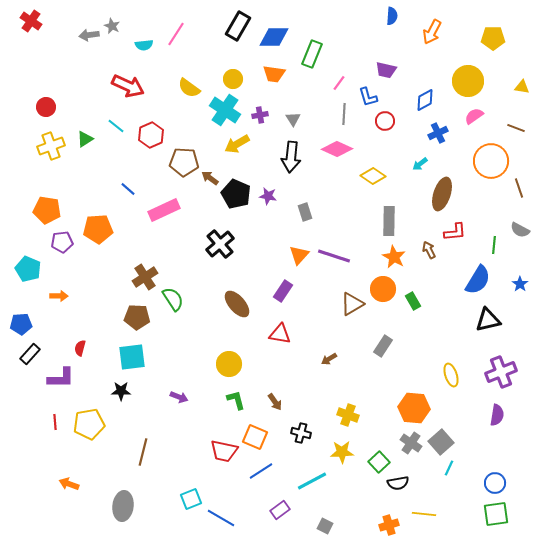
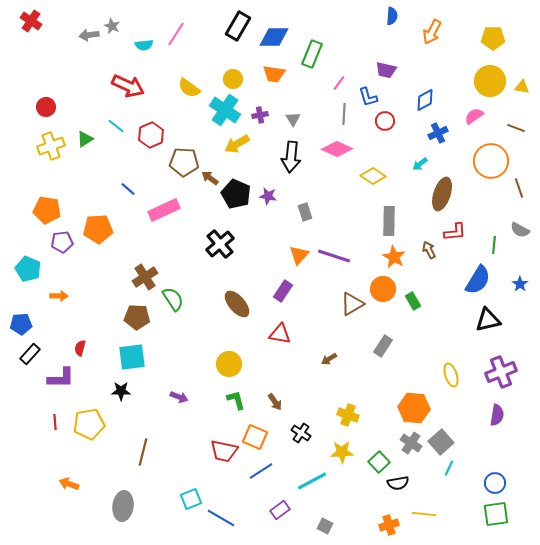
yellow circle at (468, 81): moved 22 px right
black cross at (301, 433): rotated 18 degrees clockwise
